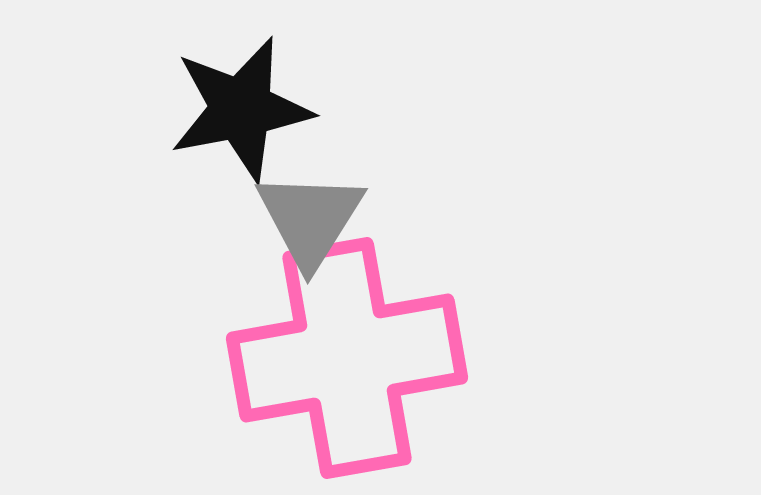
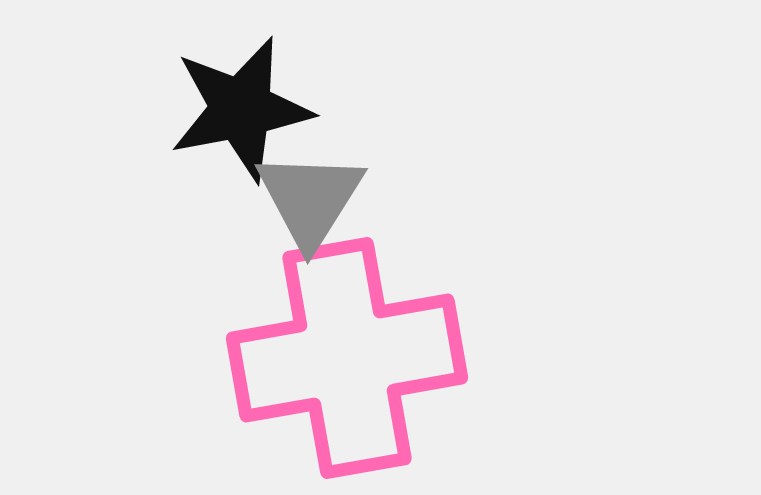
gray triangle: moved 20 px up
